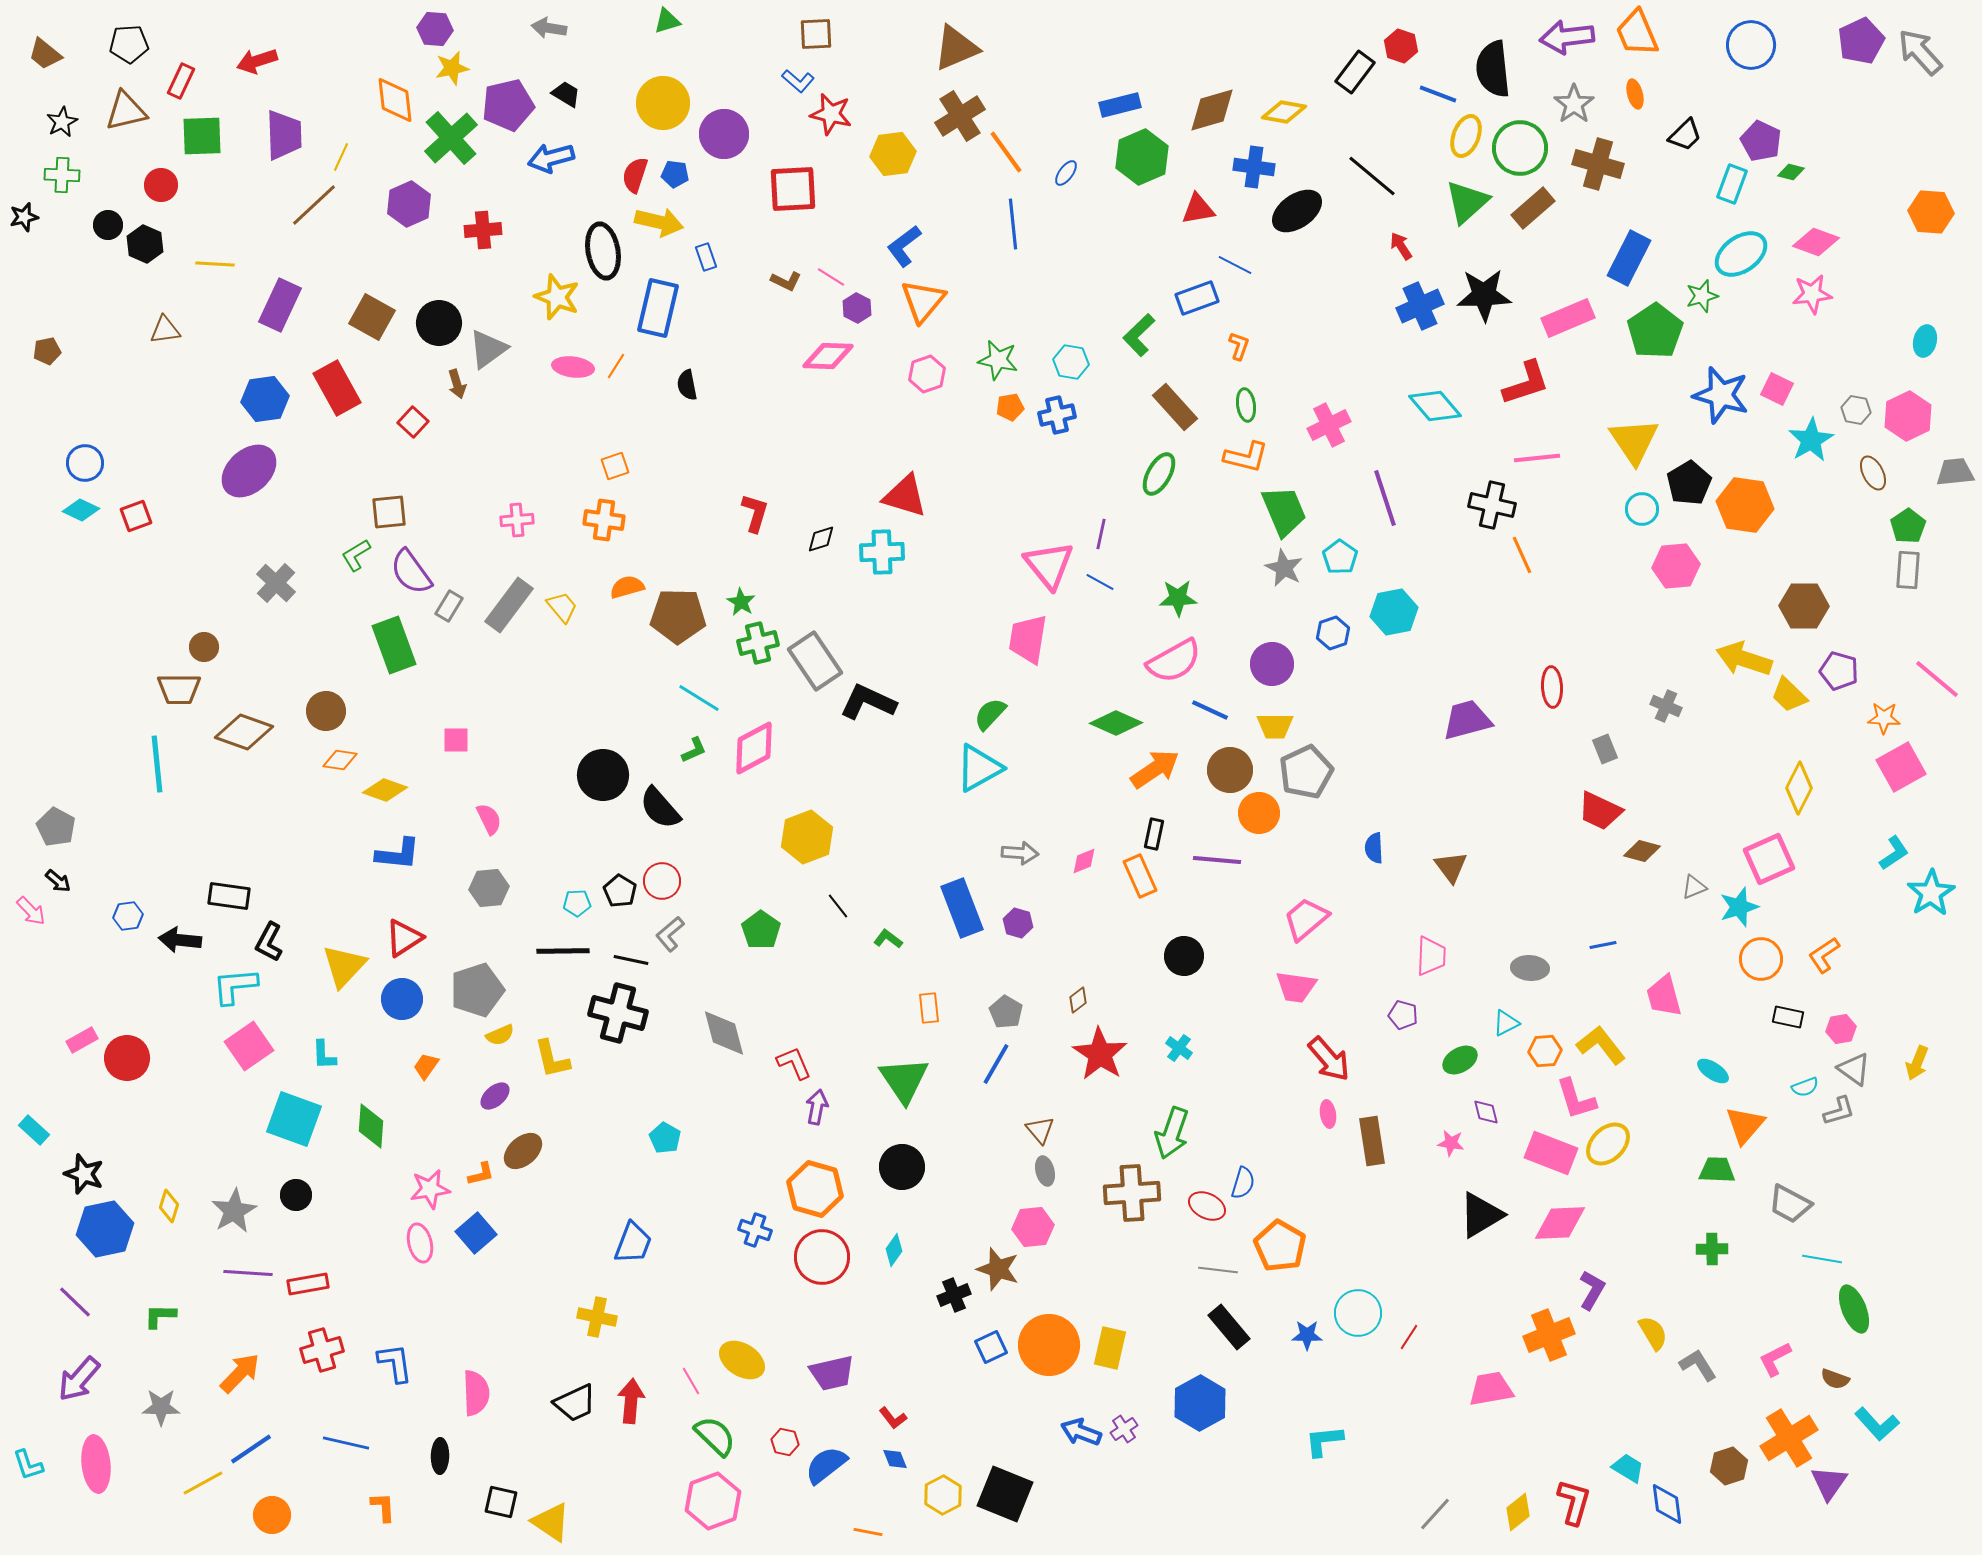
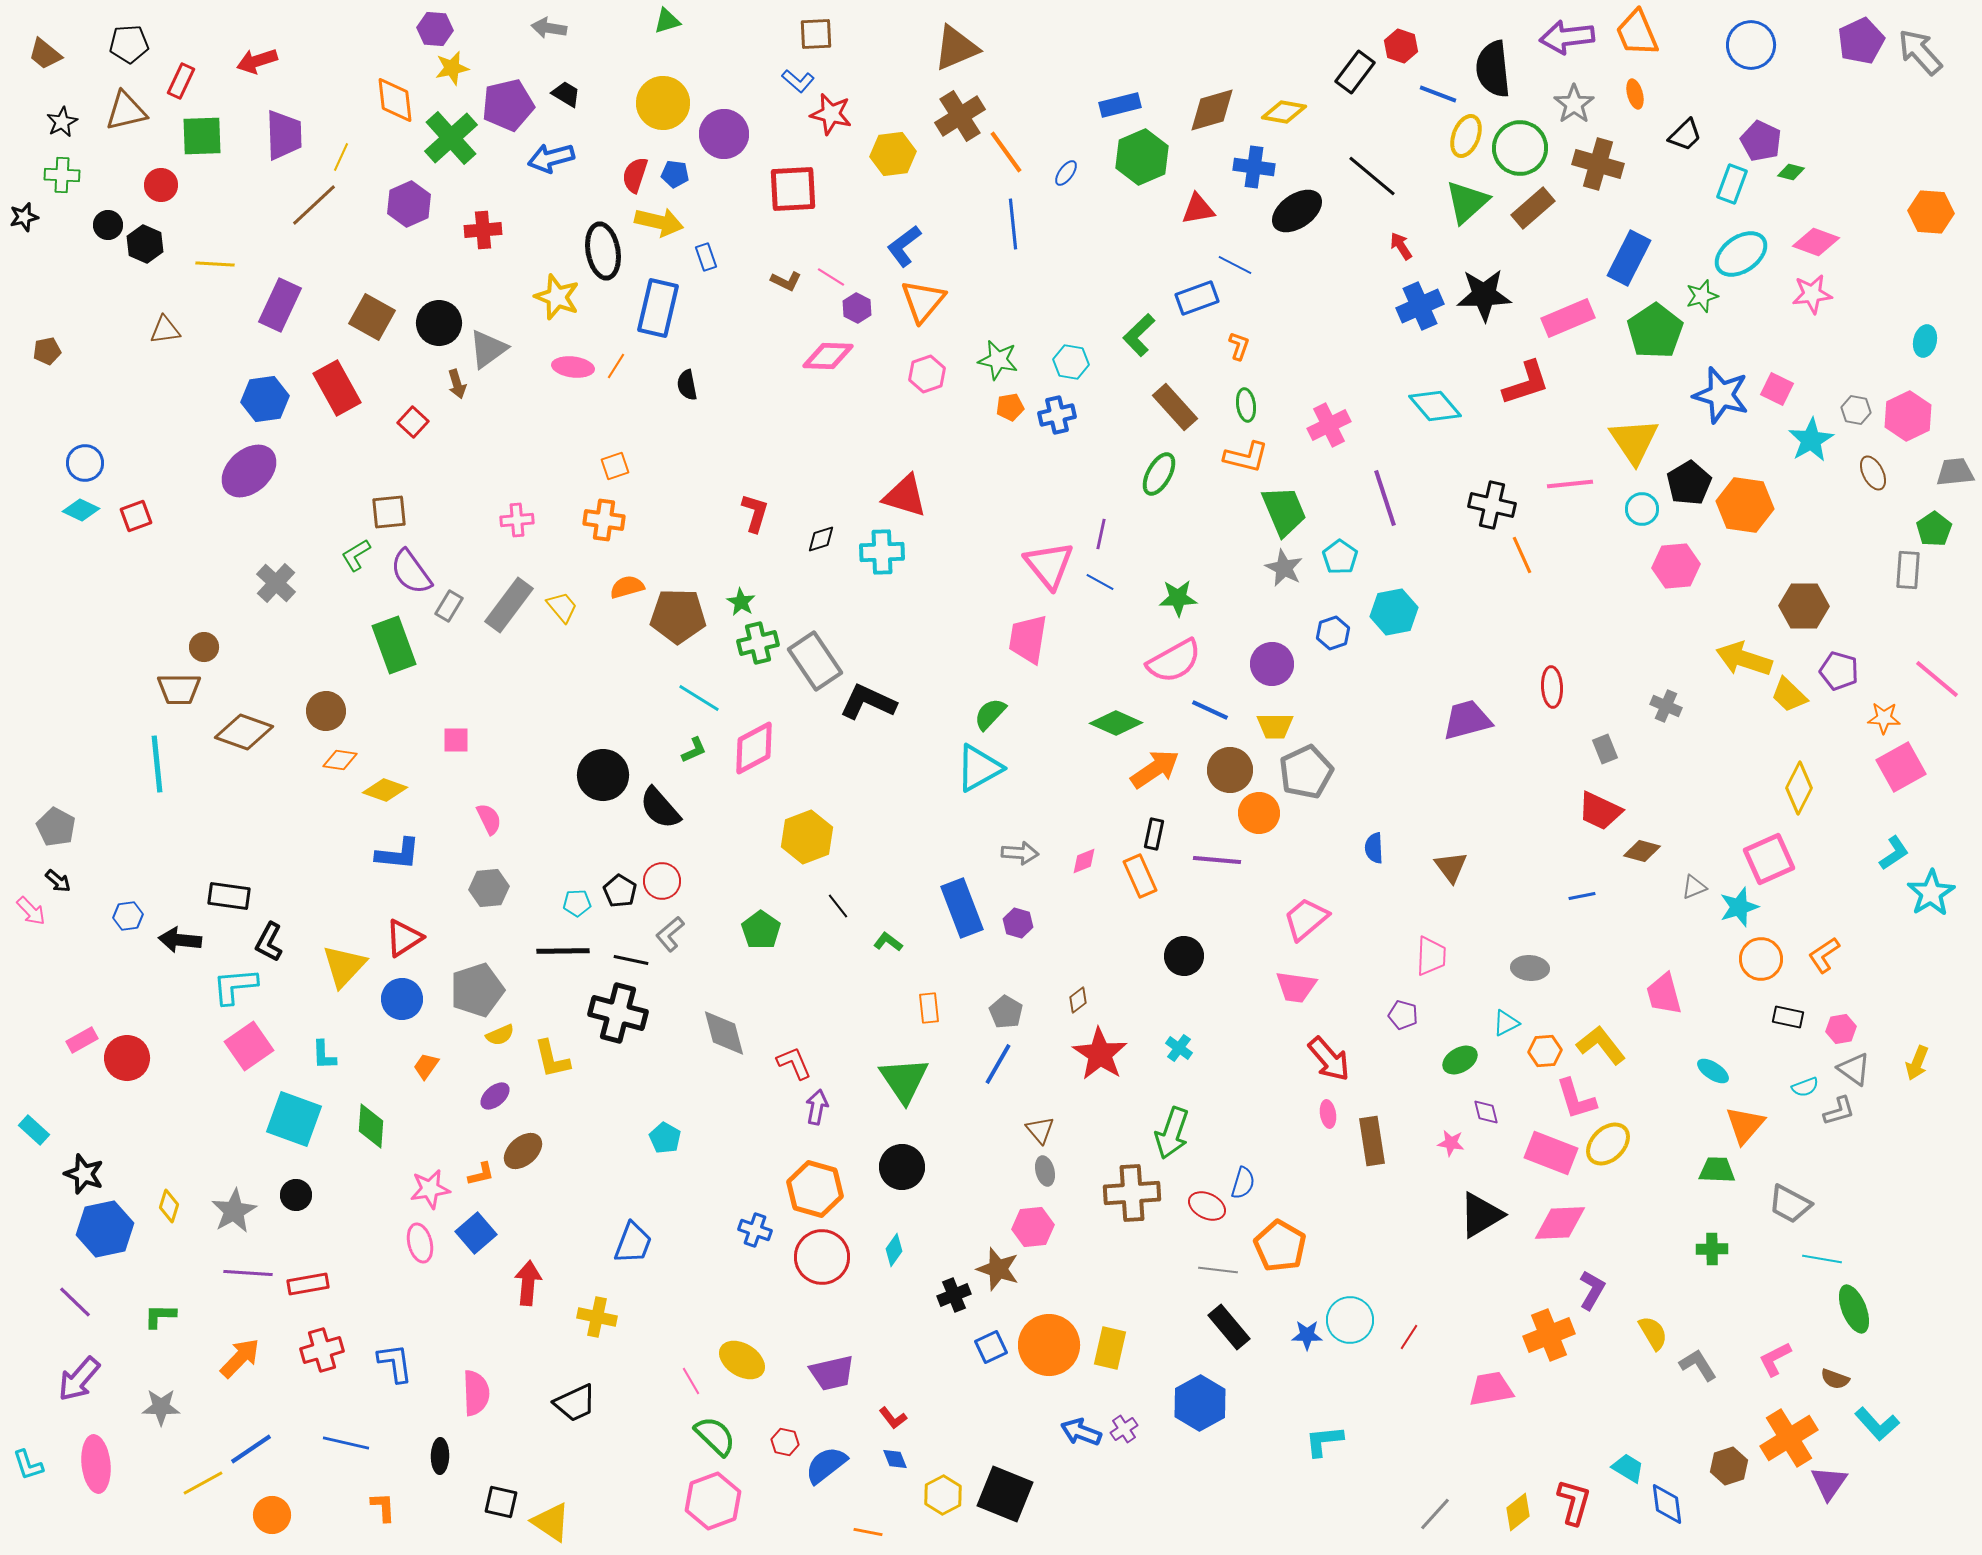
pink line at (1537, 458): moved 33 px right, 26 px down
green pentagon at (1908, 526): moved 26 px right, 3 px down
green L-shape at (888, 939): moved 3 px down
blue line at (1603, 945): moved 21 px left, 49 px up
pink trapezoid at (1664, 996): moved 2 px up
blue line at (996, 1064): moved 2 px right
cyan circle at (1358, 1313): moved 8 px left, 7 px down
orange arrow at (240, 1373): moved 15 px up
red arrow at (631, 1401): moved 103 px left, 118 px up
